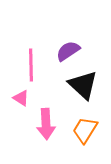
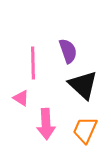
purple semicircle: rotated 105 degrees clockwise
pink line: moved 2 px right, 2 px up
orange trapezoid: rotated 8 degrees counterclockwise
